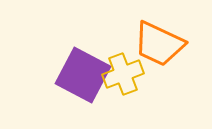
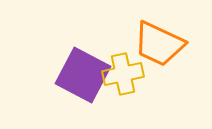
yellow cross: rotated 9 degrees clockwise
